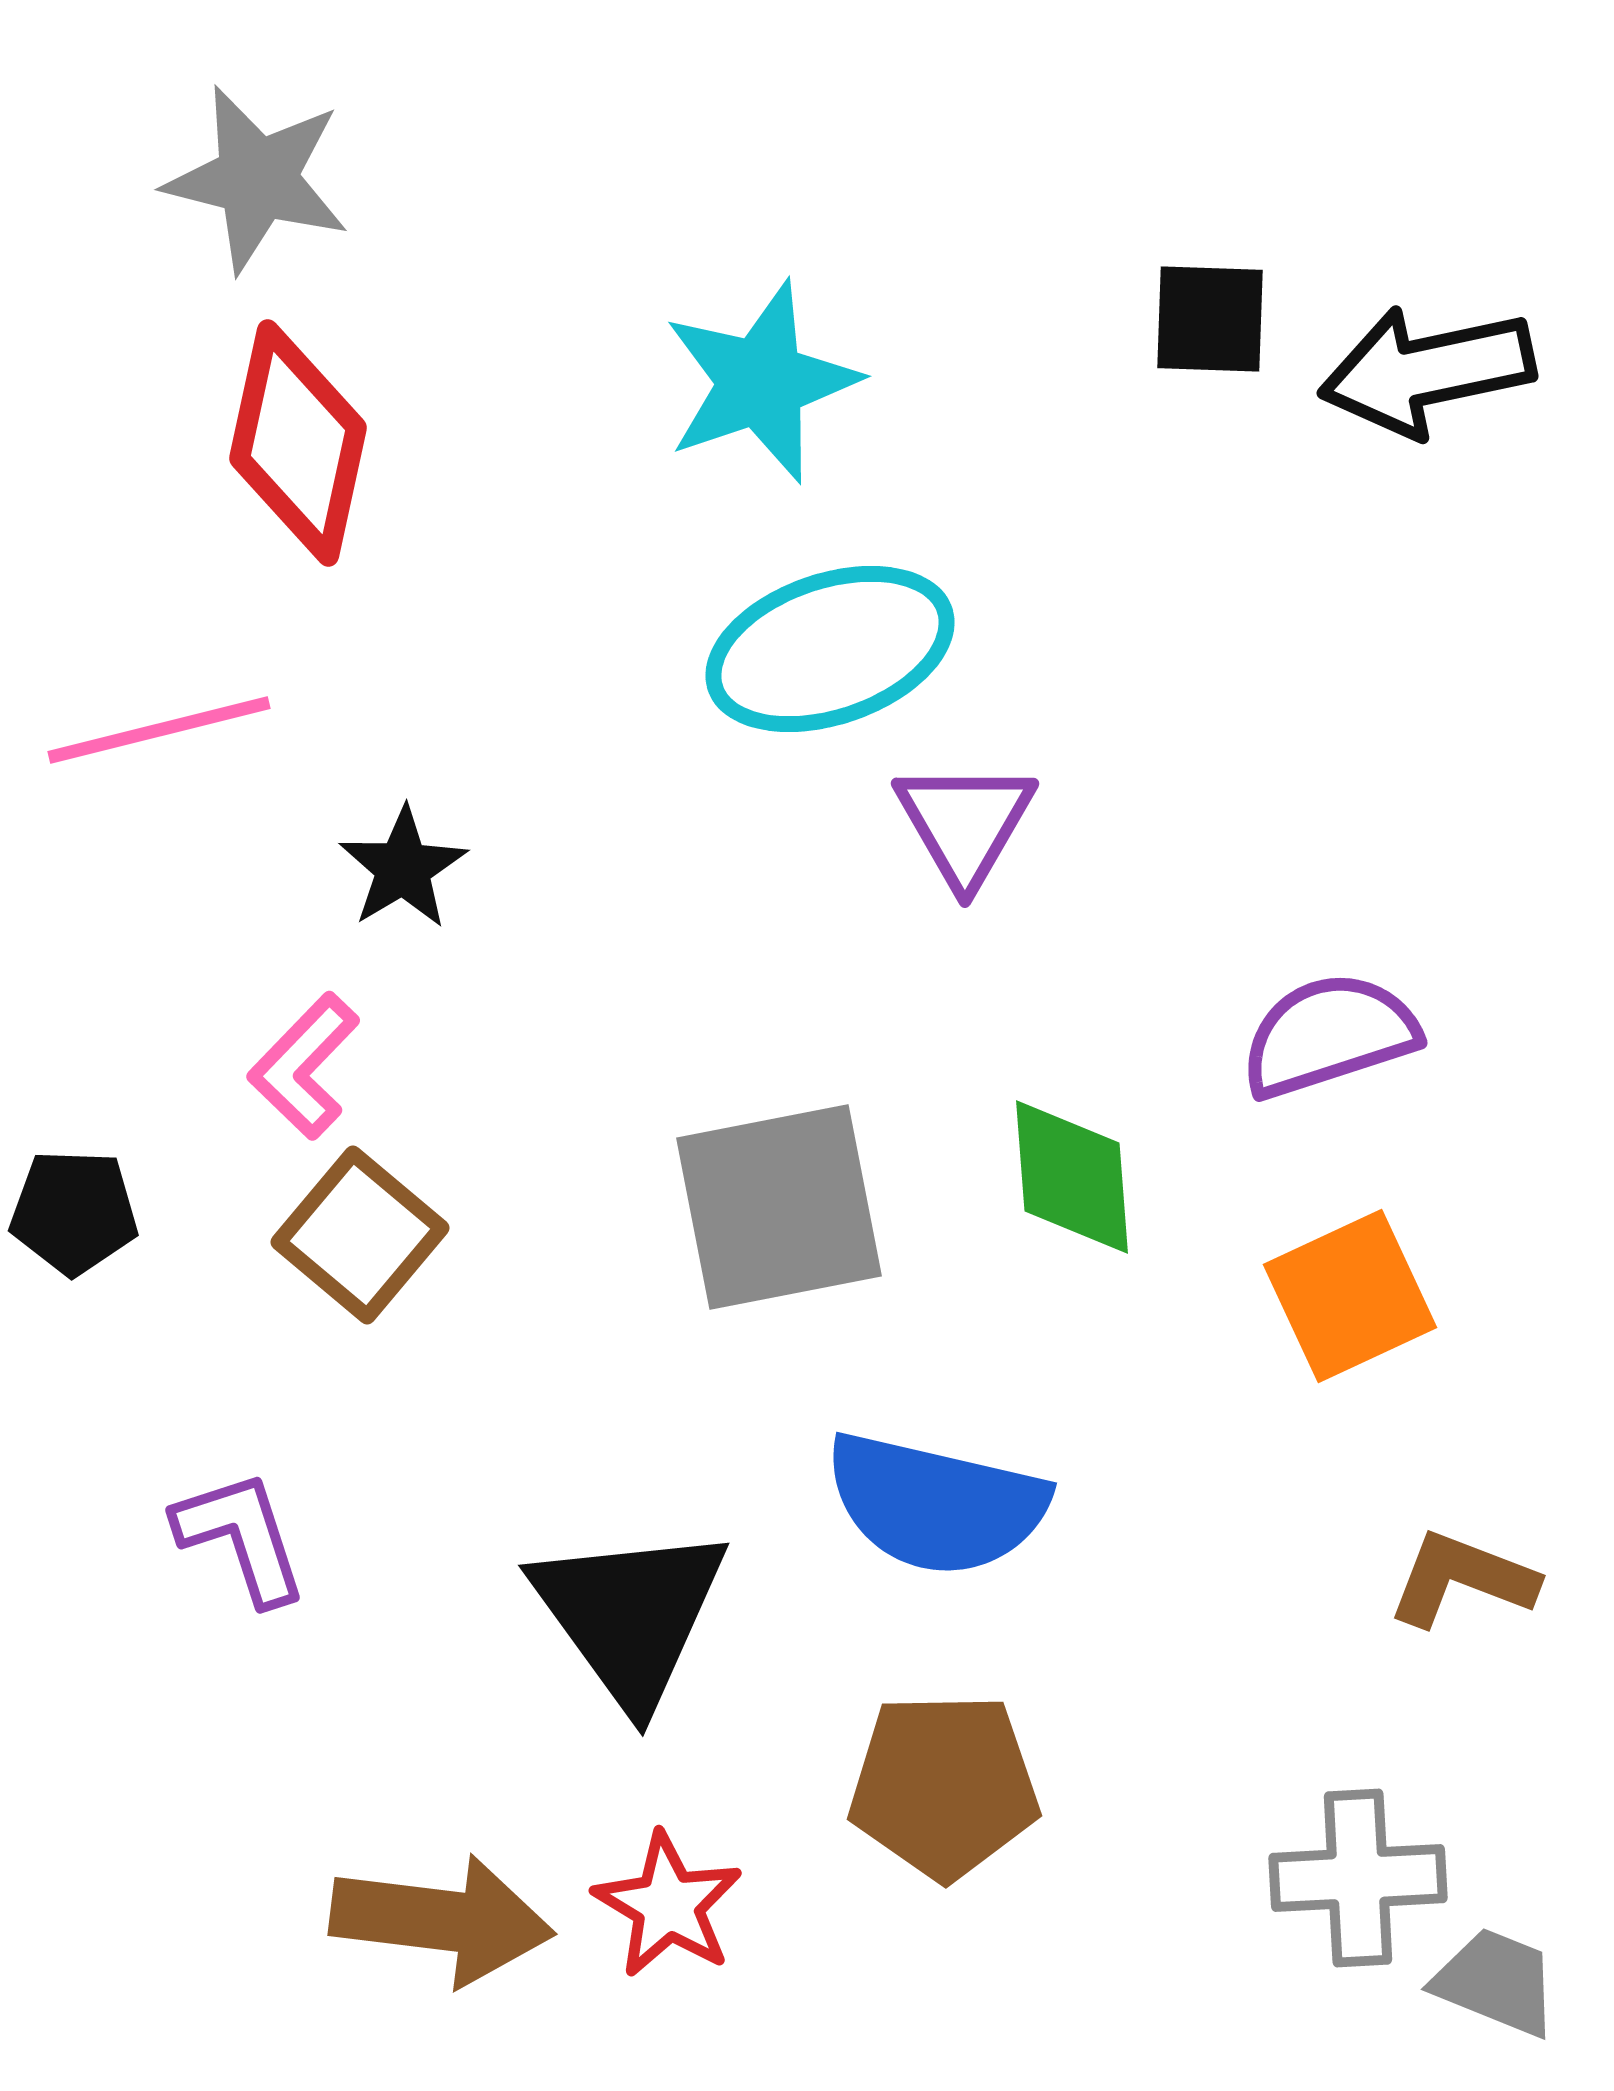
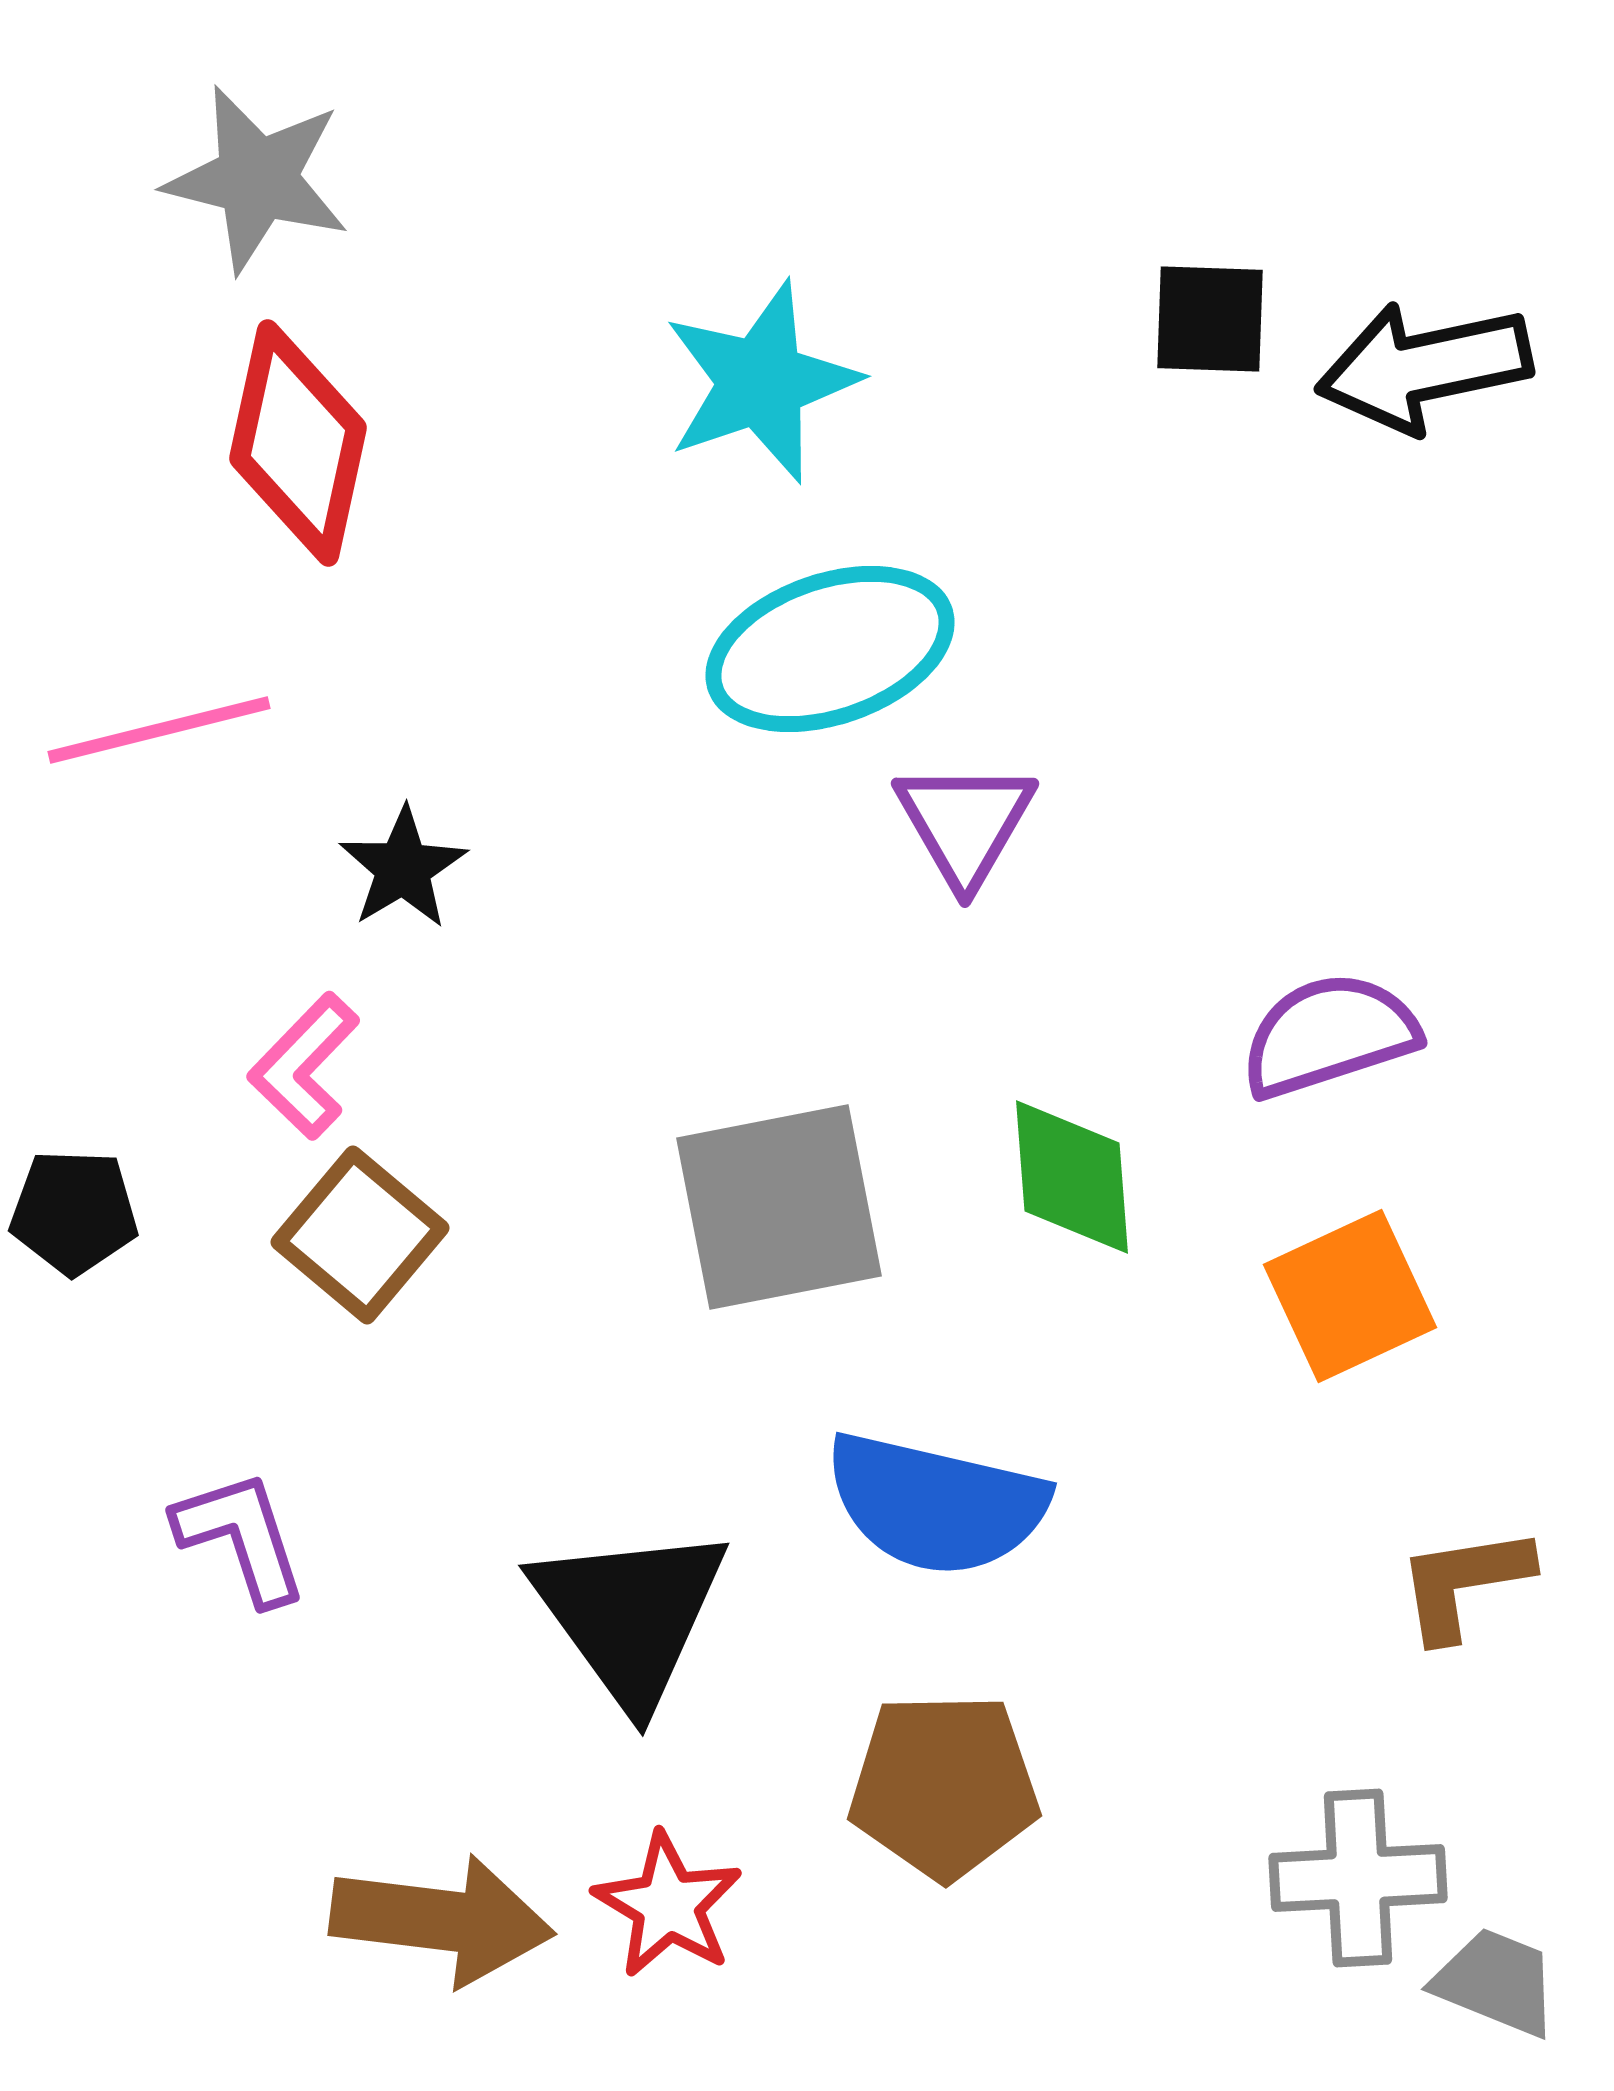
black arrow: moved 3 px left, 4 px up
brown L-shape: moved 2 px right, 4 px down; rotated 30 degrees counterclockwise
